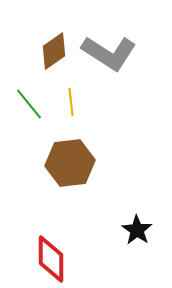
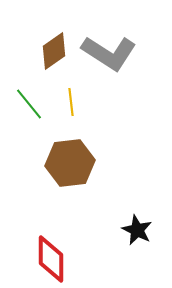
black star: rotated 8 degrees counterclockwise
